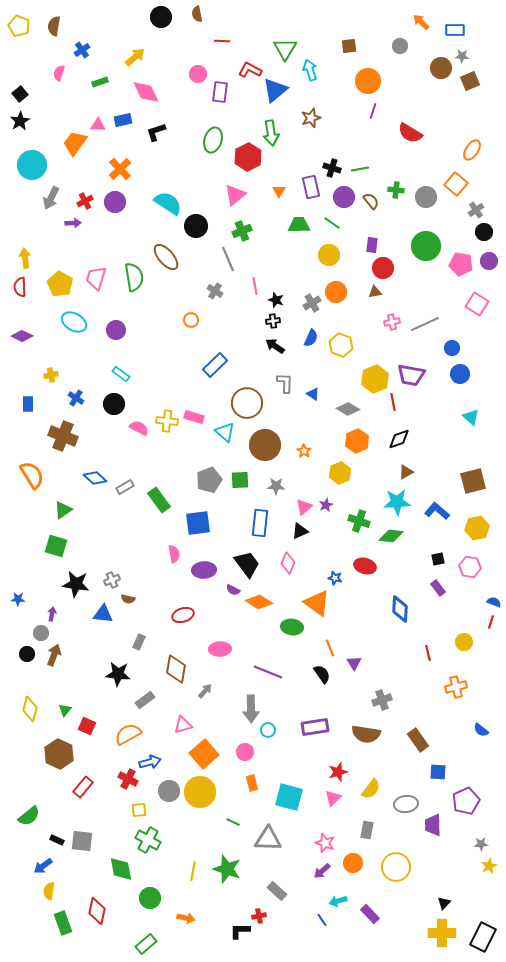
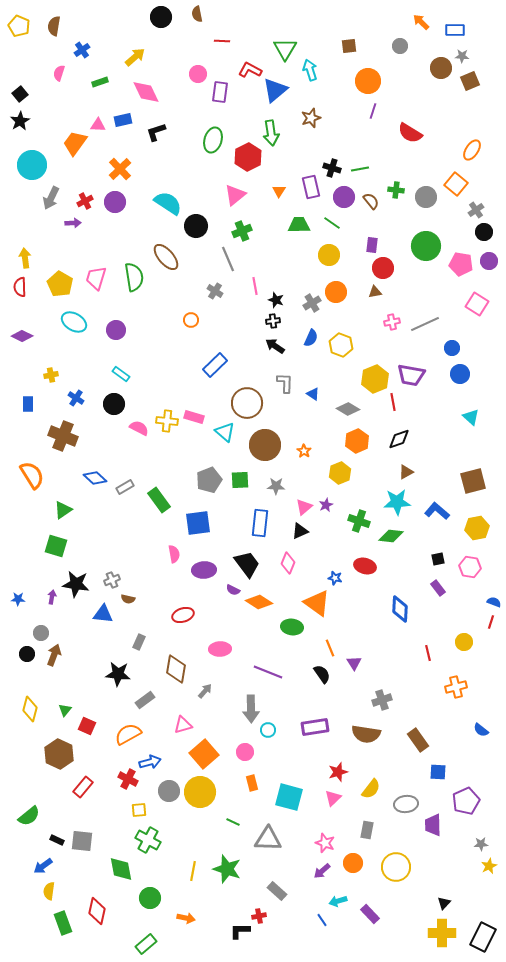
purple arrow at (52, 614): moved 17 px up
